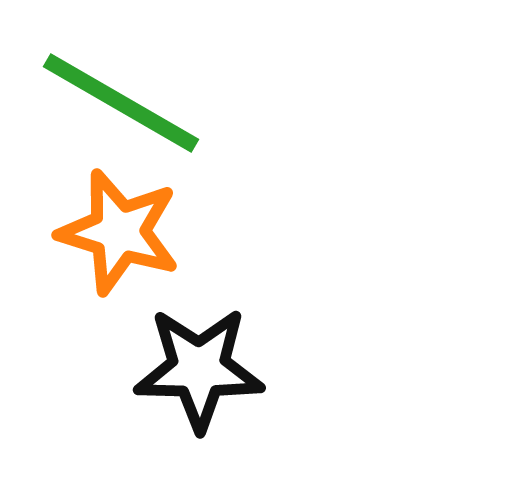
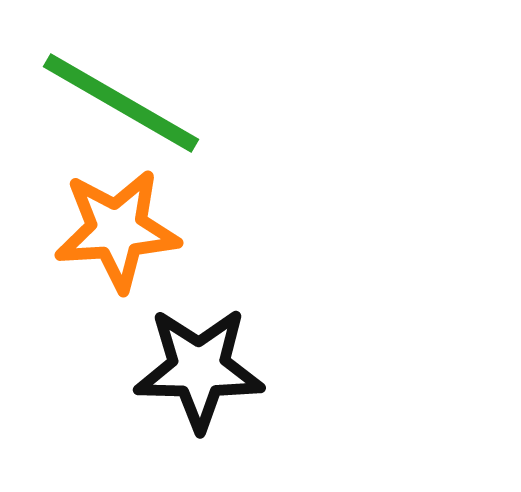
orange star: moved 2 px left, 2 px up; rotated 21 degrees counterclockwise
